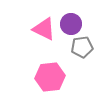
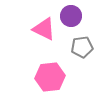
purple circle: moved 8 px up
